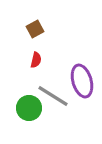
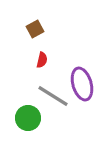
red semicircle: moved 6 px right
purple ellipse: moved 3 px down
green circle: moved 1 px left, 10 px down
